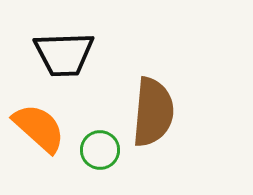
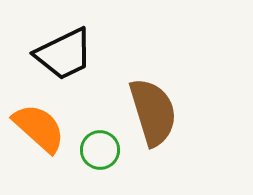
black trapezoid: rotated 24 degrees counterclockwise
brown semicircle: rotated 22 degrees counterclockwise
